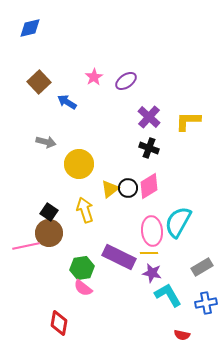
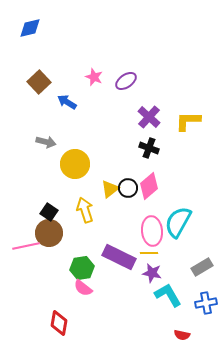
pink star: rotated 18 degrees counterclockwise
yellow circle: moved 4 px left
pink diamond: rotated 8 degrees counterclockwise
